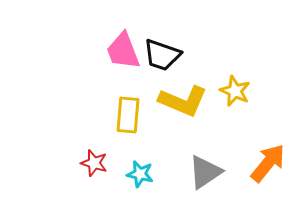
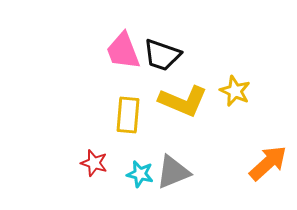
orange arrow: rotated 9 degrees clockwise
gray triangle: moved 32 px left; rotated 12 degrees clockwise
